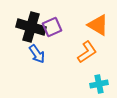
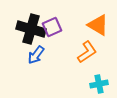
black cross: moved 2 px down
blue arrow: moved 1 px left, 1 px down; rotated 72 degrees clockwise
